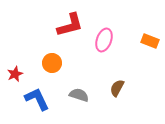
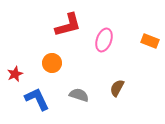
red L-shape: moved 2 px left
